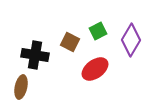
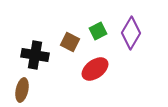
purple diamond: moved 7 px up
brown ellipse: moved 1 px right, 3 px down
